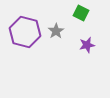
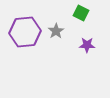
purple hexagon: rotated 20 degrees counterclockwise
purple star: rotated 14 degrees clockwise
